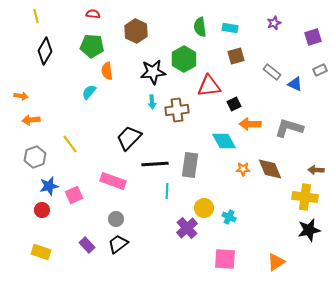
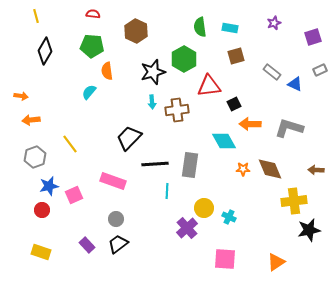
black star at (153, 72): rotated 10 degrees counterclockwise
yellow cross at (305, 197): moved 11 px left, 4 px down; rotated 15 degrees counterclockwise
